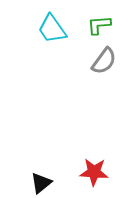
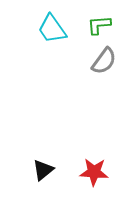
black triangle: moved 2 px right, 13 px up
